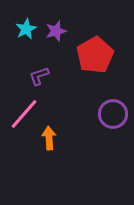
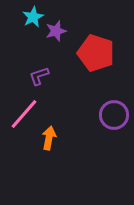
cyan star: moved 7 px right, 12 px up
red pentagon: moved 1 px right, 2 px up; rotated 24 degrees counterclockwise
purple circle: moved 1 px right, 1 px down
orange arrow: rotated 15 degrees clockwise
